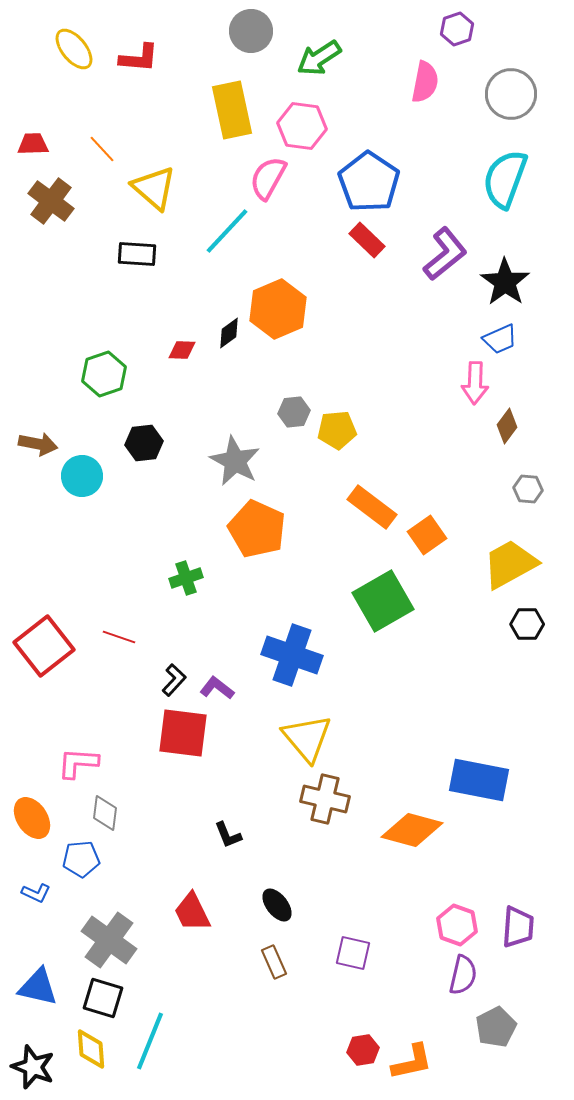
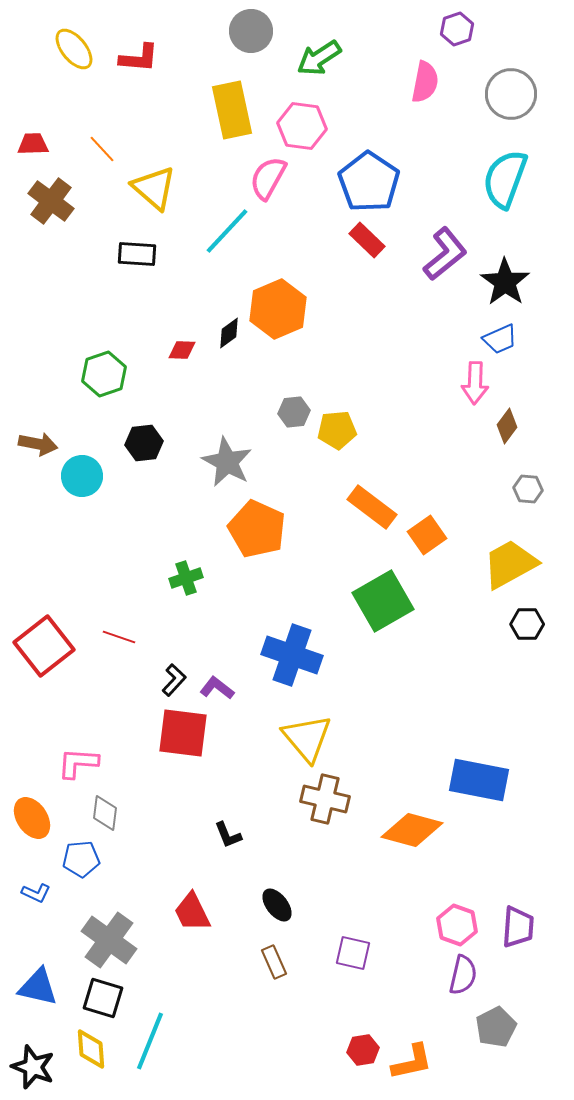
gray star at (235, 461): moved 8 px left, 1 px down
